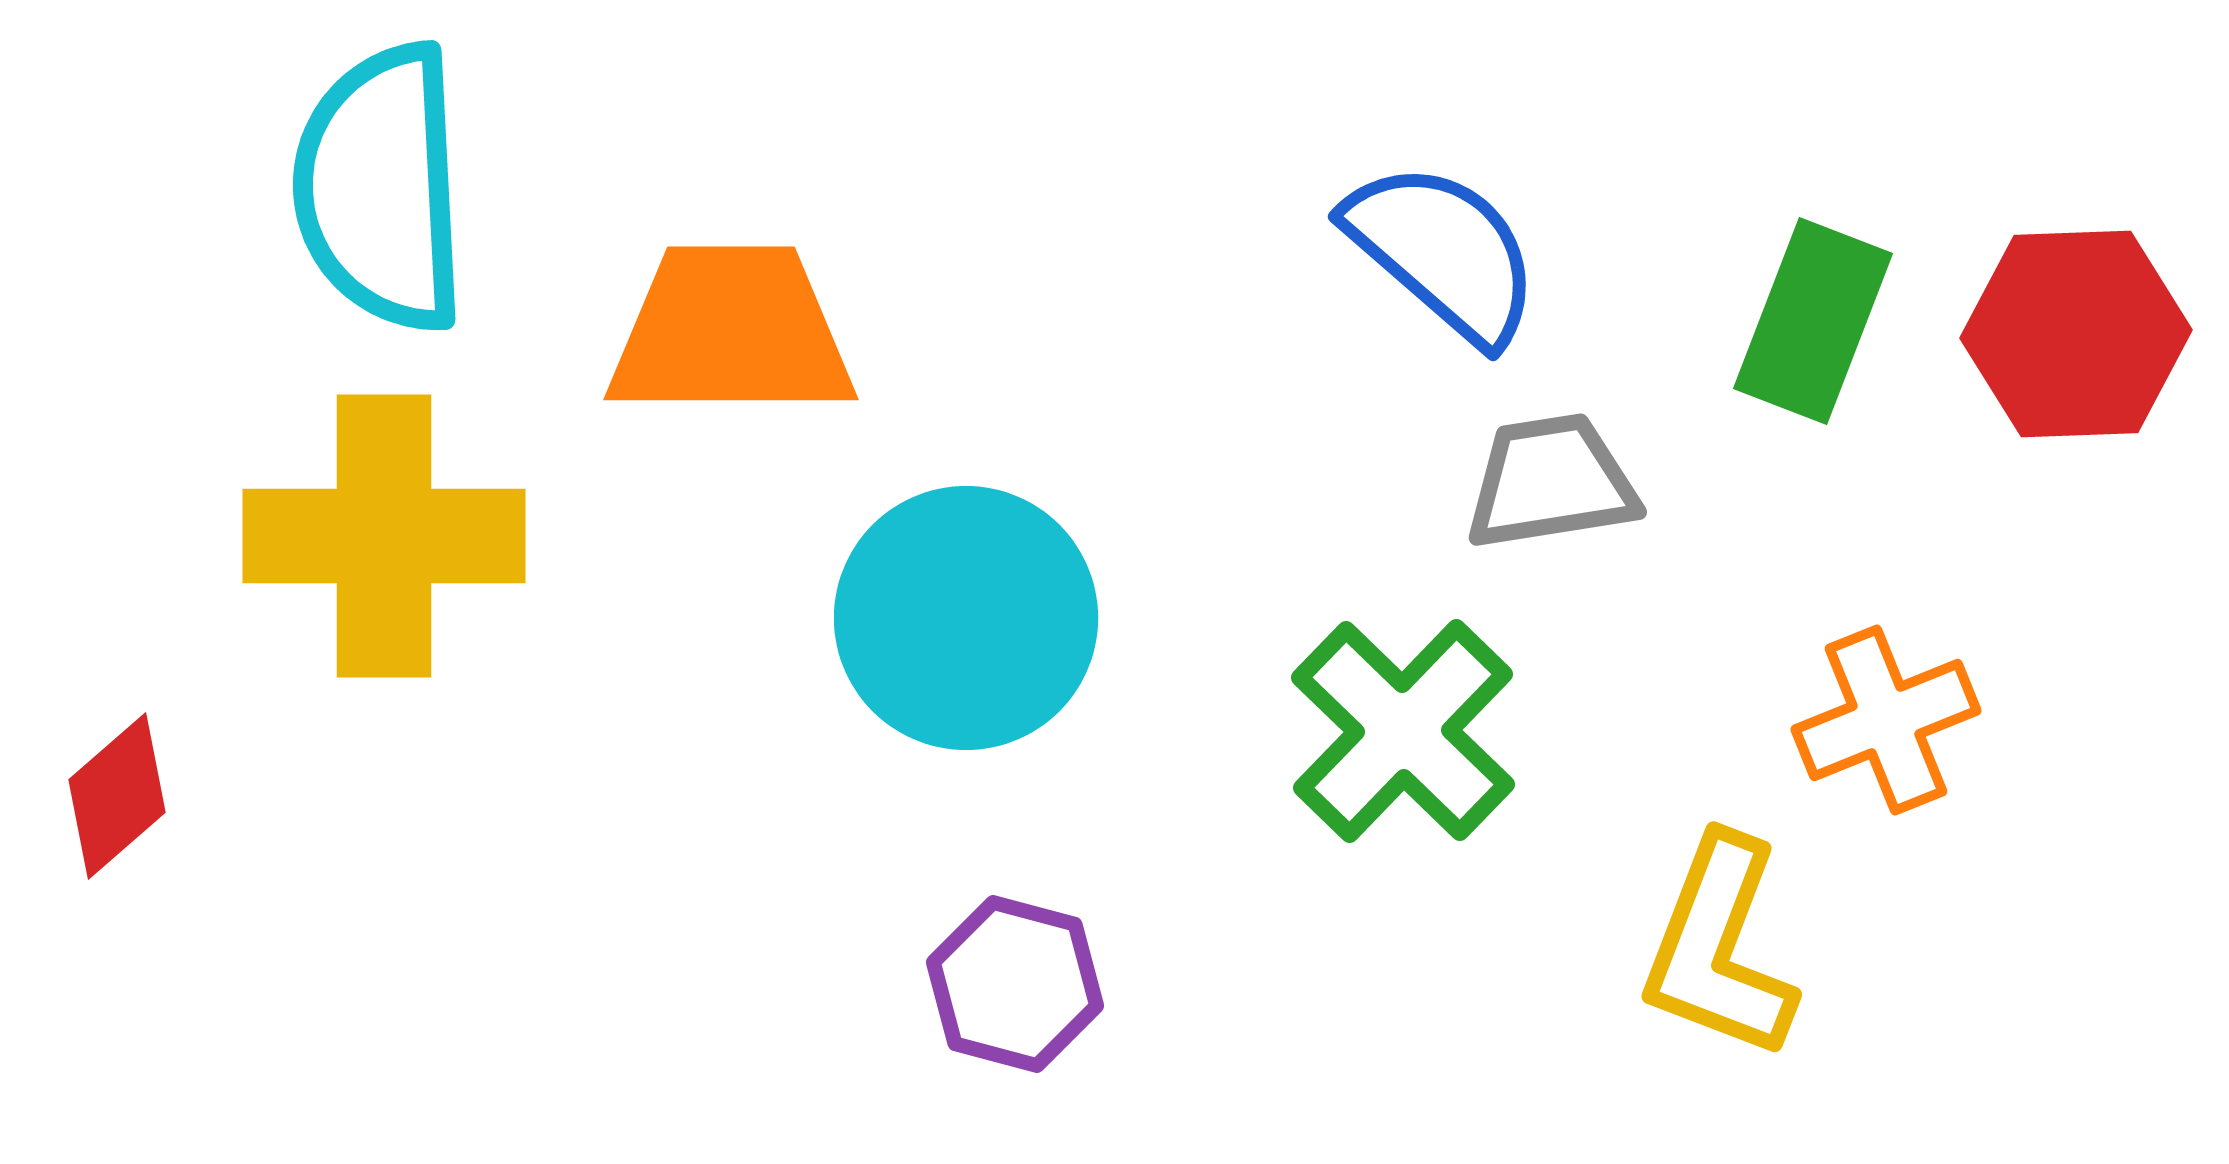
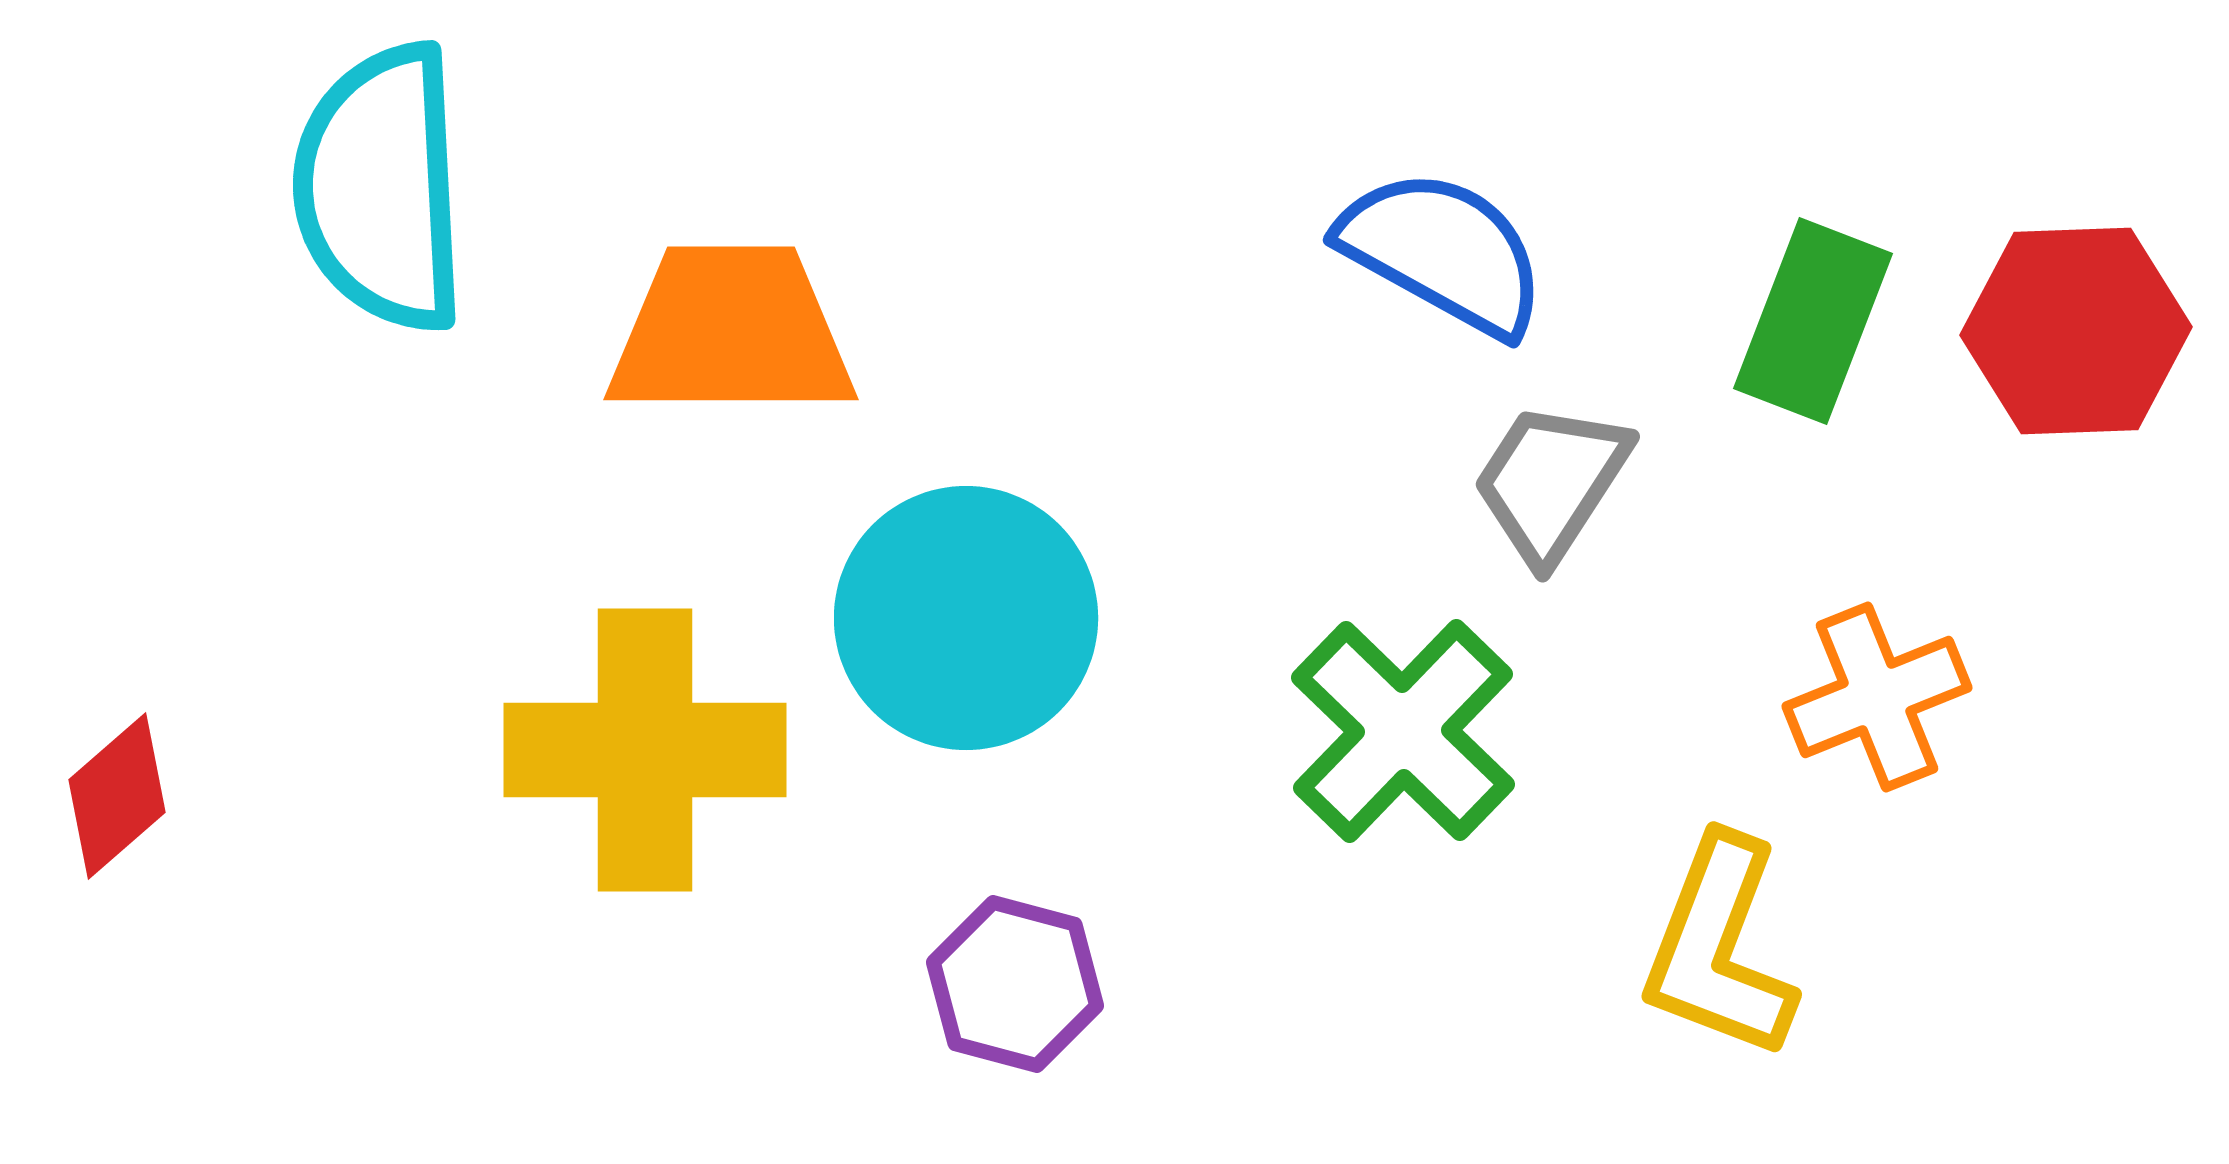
blue semicircle: rotated 12 degrees counterclockwise
red hexagon: moved 3 px up
gray trapezoid: rotated 48 degrees counterclockwise
yellow cross: moved 261 px right, 214 px down
orange cross: moved 9 px left, 23 px up
